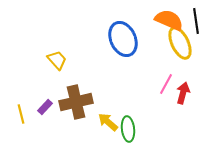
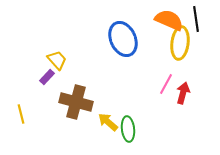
black line: moved 2 px up
yellow ellipse: rotated 32 degrees clockwise
brown cross: rotated 28 degrees clockwise
purple rectangle: moved 2 px right, 30 px up
